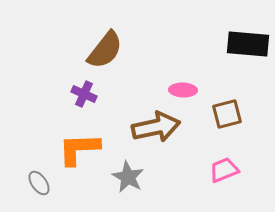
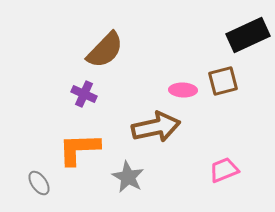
black rectangle: moved 9 px up; rotated 30 degrees counterclockwise
brown semicircle: rotated 6 degrees clockwise
brown square: moved 4 px left, 33 px up
